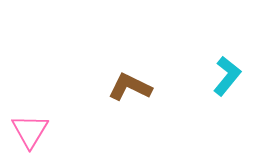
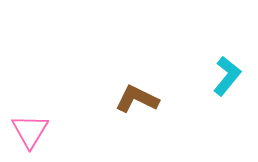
brown L-shape: moved 7 px right, 12 px down
